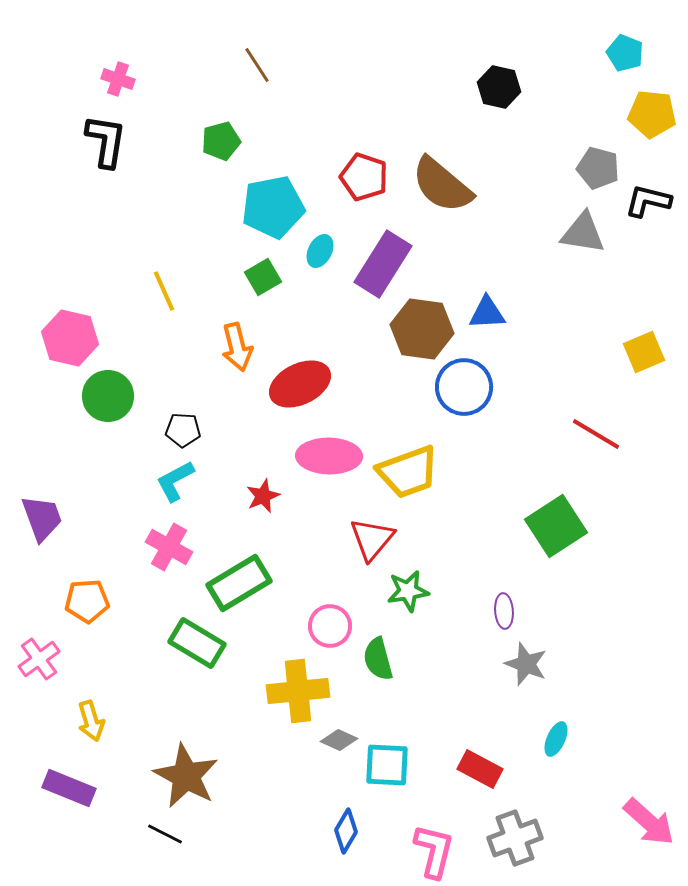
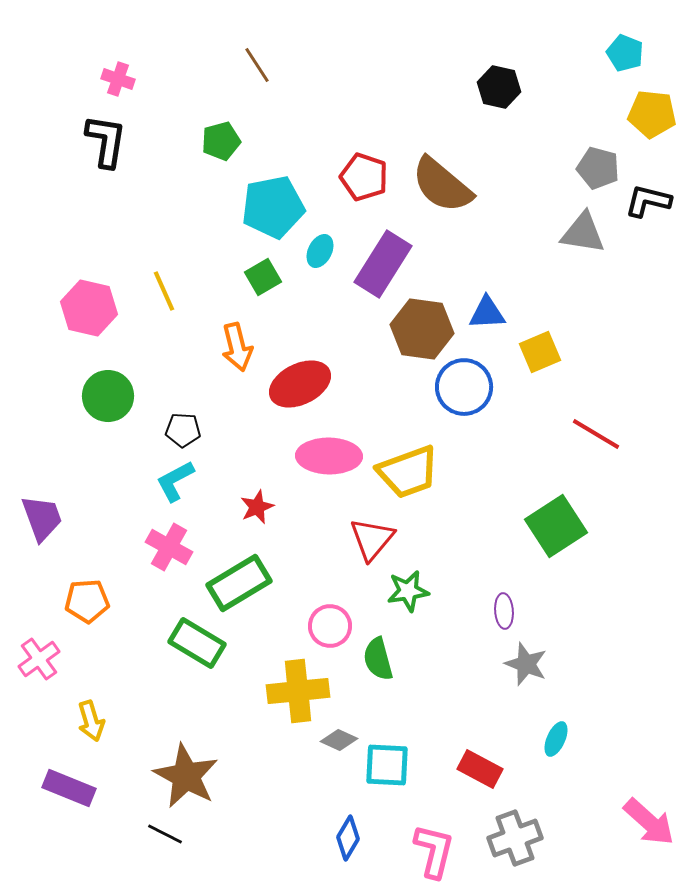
pink hexagon at (70, 338): moved 19 px right, 30 px up
yellow square at (644, 352): moved 104 px left
red star at (263, 496): moved 6 px left, 11 px down
blue diamond at (346, 831): moved 2 px right, 7 px down
